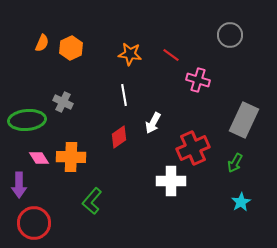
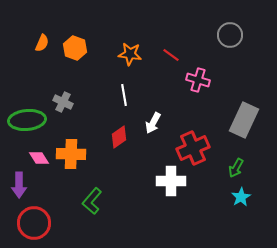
orange hexagon: moved 4 px right; rotated 15 degrees counterclockwise
orange cross: moved 3 px up
green arrow: moved 1 px right, 5 px down
cyan star: moved 5 px up
